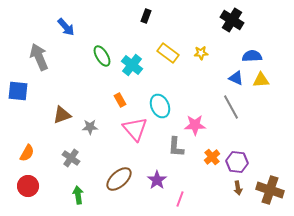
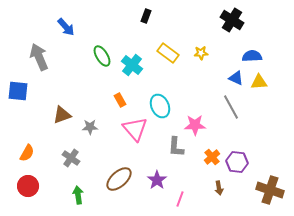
yellow triangle: moved 2 px left, 2 px down
brown arrow: moved 19 px left
